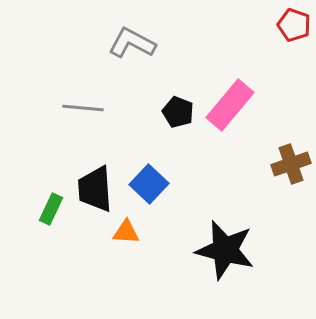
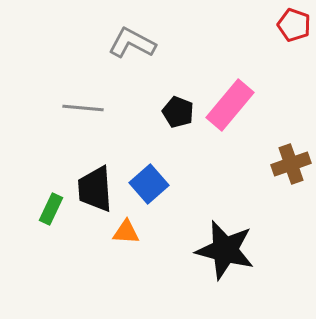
blue square: rotated 6 degrees clockwise
